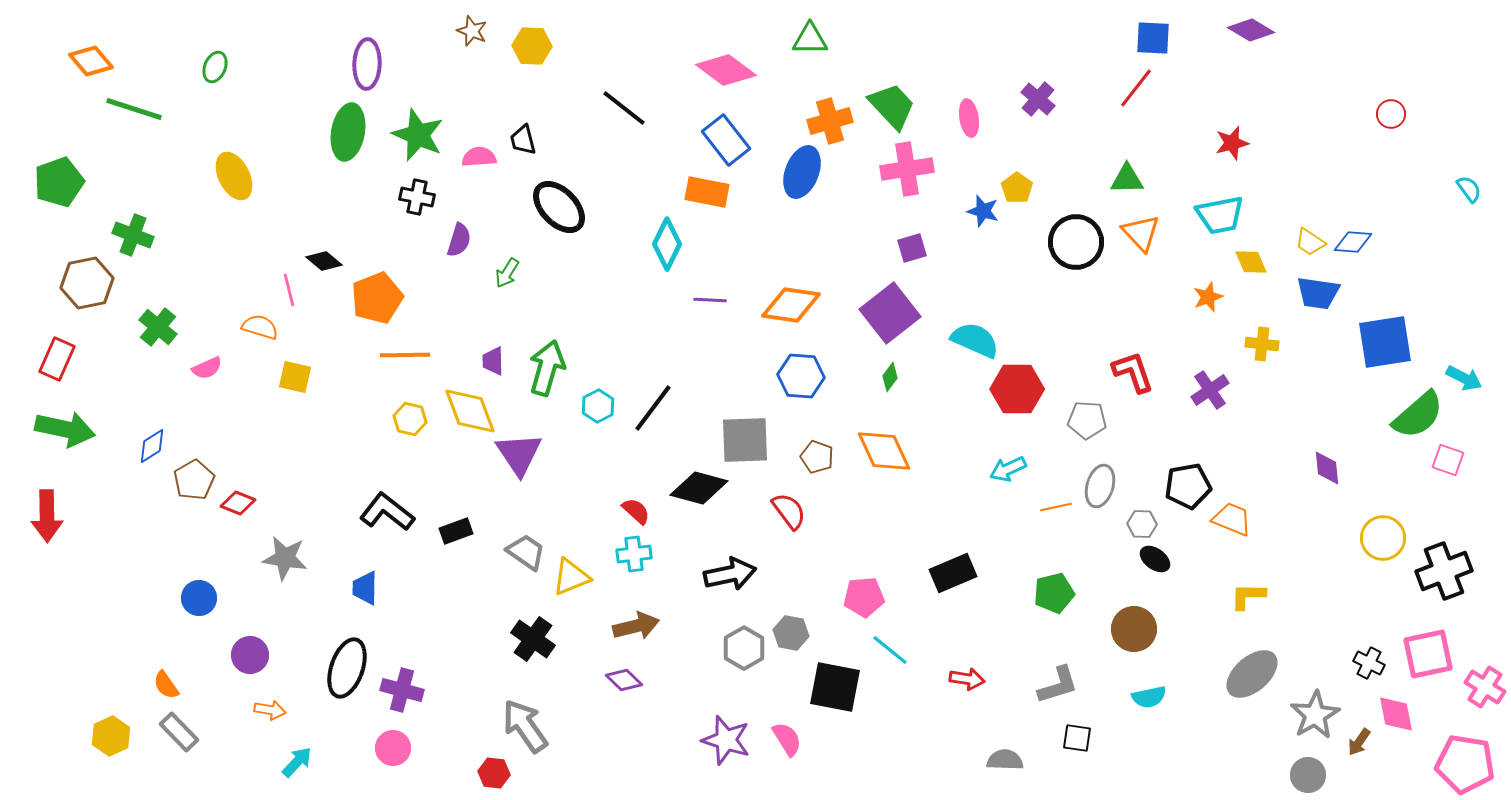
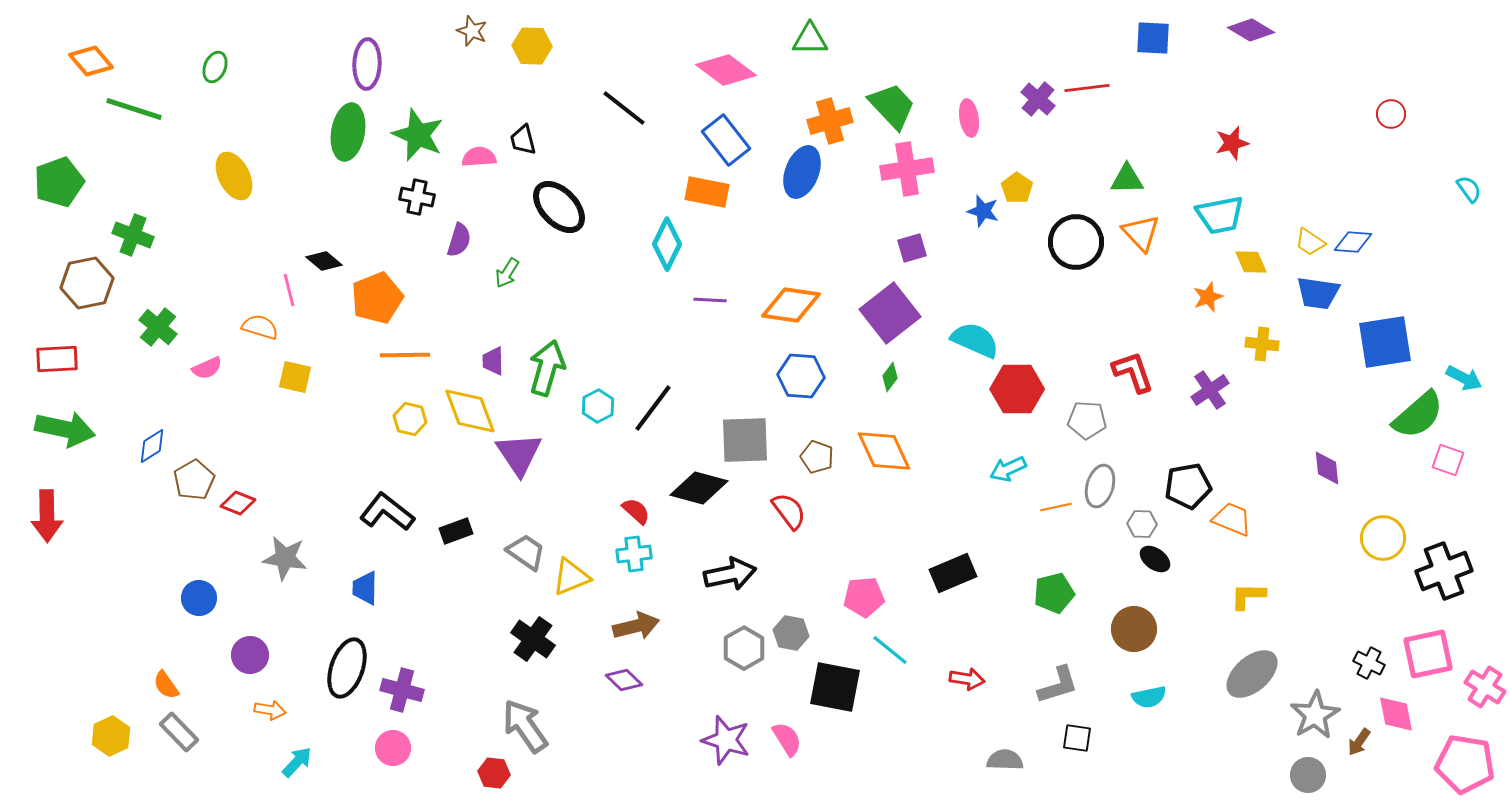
red line at (1136, 88): moved 49 px left; rotated 45 degrees clockwise
red rectangle at (57, 359): rotated 63 degrees clockwise
